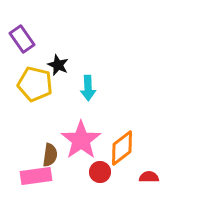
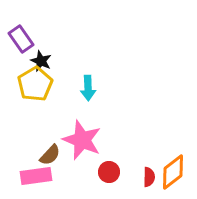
purple rectangle: moved 1 px left
black star: moved 17 px left, 4 px up
yellow pentagon: rotated 28 degrees clockwise
pink star: moved 1 px right; rotated 15 degrees counterclockwise
orange diamond: moved 51 px right, 24 px down
brown semicircle: rotated 35 degrees clockwise
red circle: moved 9 px right
red semicircle: rotated 90 degrees clockwise
